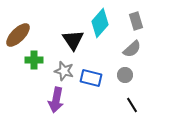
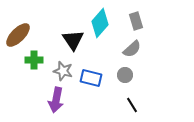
gray star: moved 1 px left
